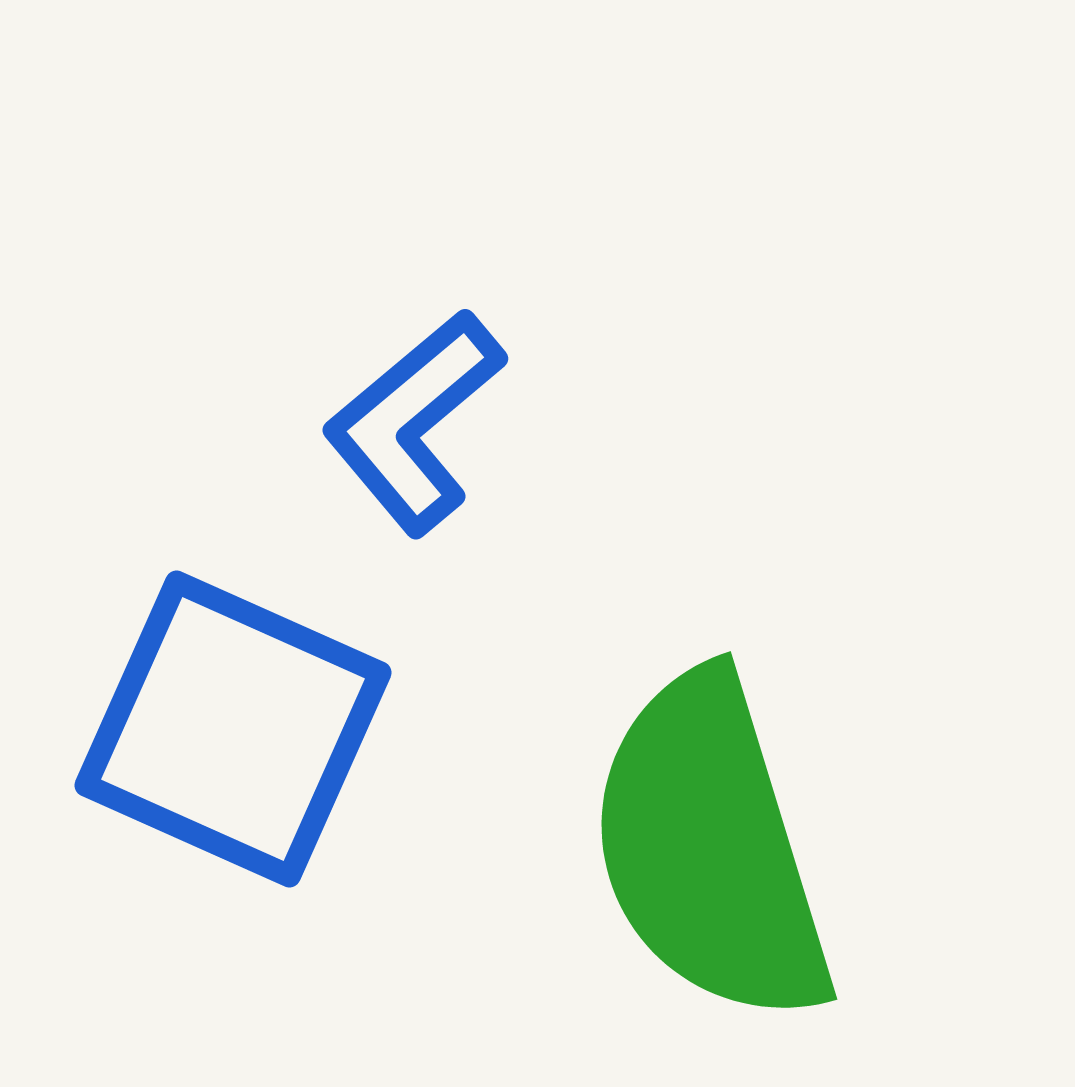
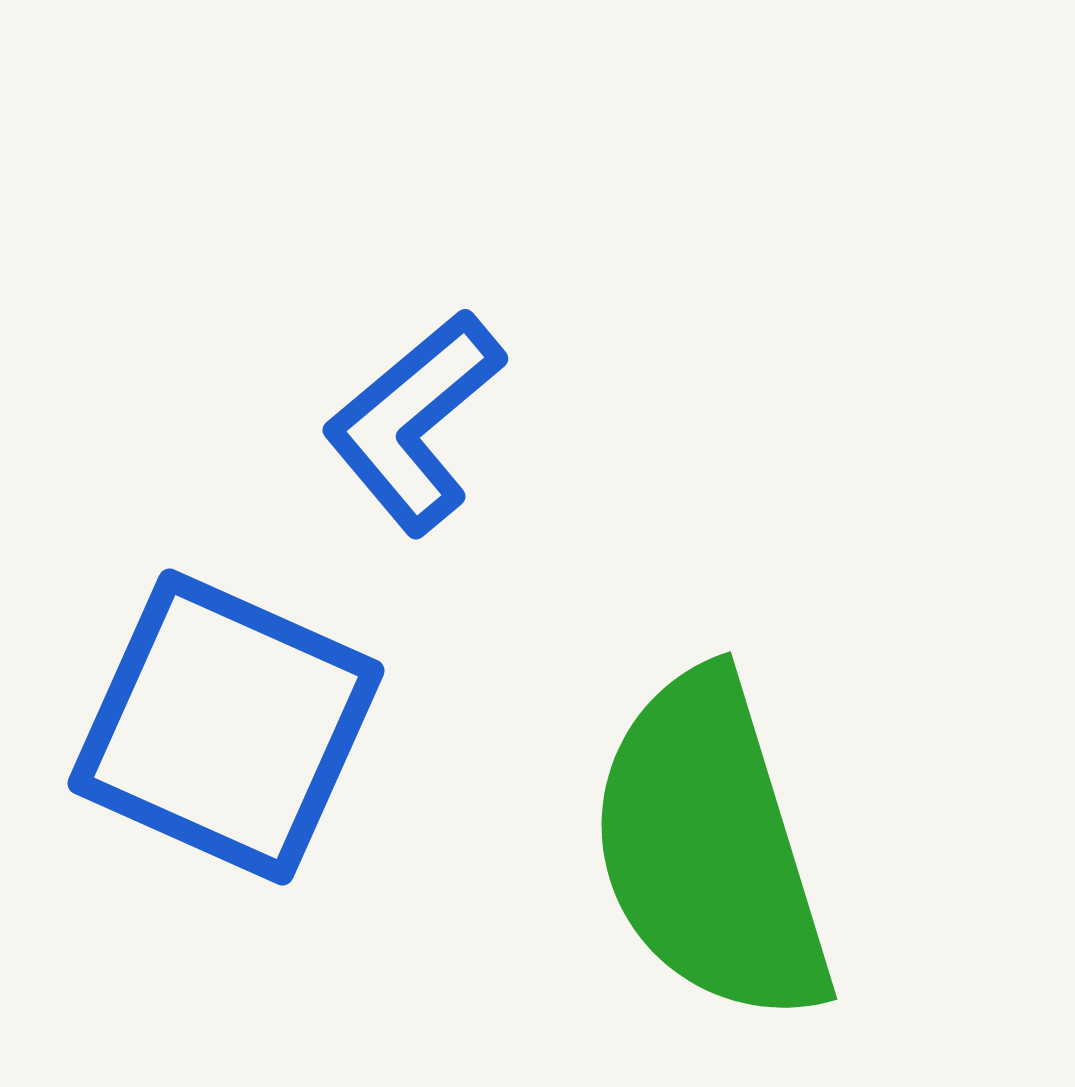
blue square: moved 7 px left, 2 px up
